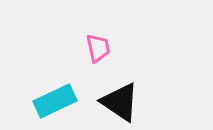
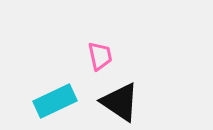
pink trapezoid: moved 2 px right, 8 px down
